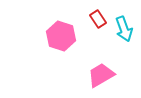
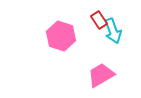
red rectangle: moved 1 px right, 1 px down
cyan arrow: moved 11 px left, 2 px down
